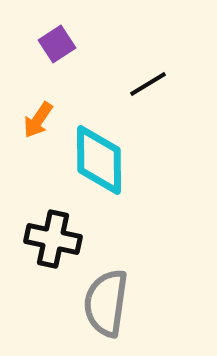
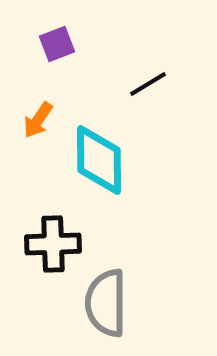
purple square: rotated 12 degrees clockwise
black cross: moved 5 px down; rotated 14 degrees counterclockwise
gray semicircle: rotated 8 degrees counterclockwise
